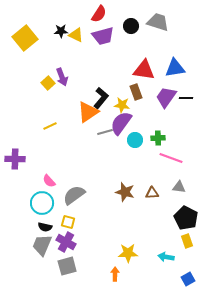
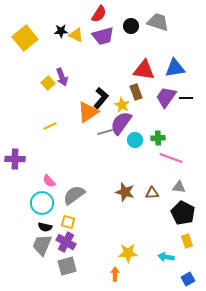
yellow star at (122, 105): rotated 21 degrees clockwise
black pentagon at (186, 218): moved 3 px left, 5 px up
